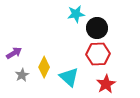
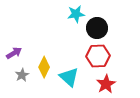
red hexagon: moved 2 px down
